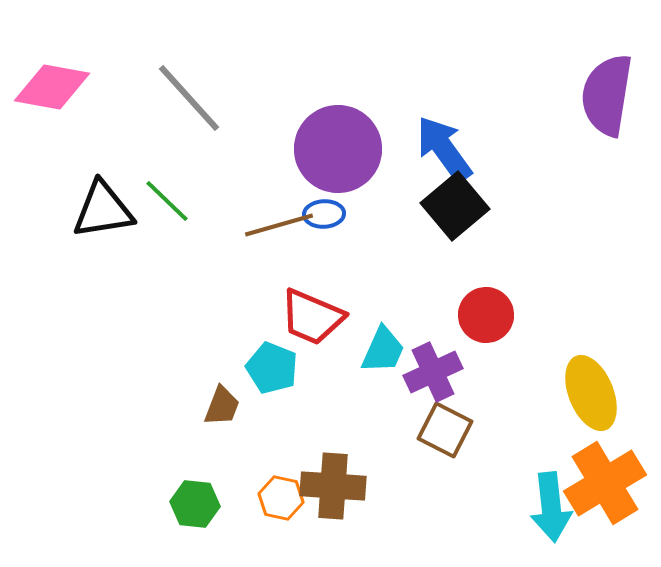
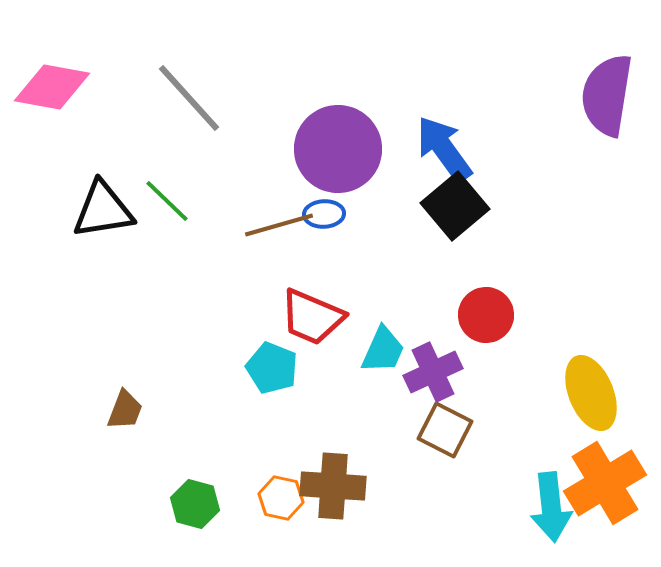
brown trapezoid: moved 97 px left, 4 px down
green hexagon: rotated 9 degrees clockwise
